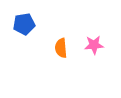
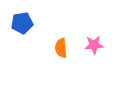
blue pentagon: moved 2 px left, 1 px up
